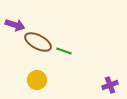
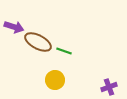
purple arrow: moved 1 px left, 2 px down
yellow circle: moved 18 px right
purple cross: moved 1 px left, 2 px down
